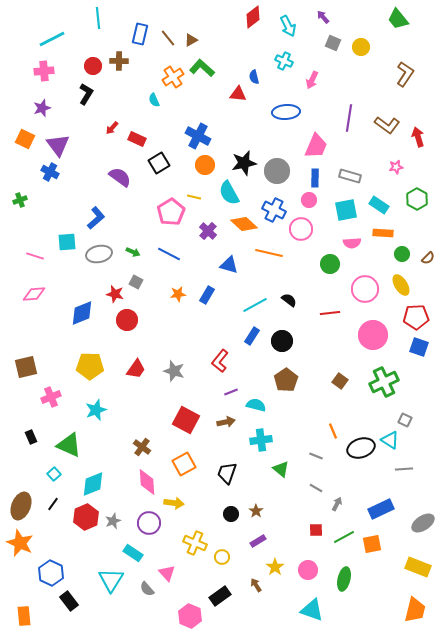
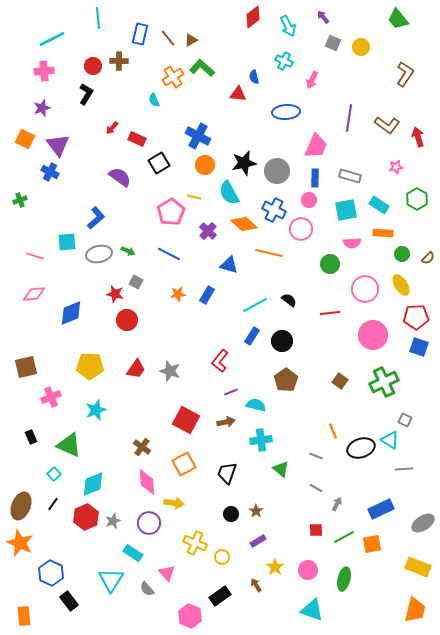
green arrow at (133, 252): moved 5 px left, 1 px up
blue diamond at (82, 313): moved 11 px left
gray star at (174, 371): moved 4 px left
